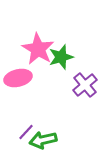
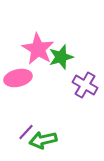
purple cross: rotated 20 degrees counterclockwise
